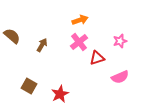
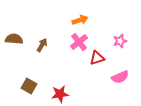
brown semicircle: moved 2 px right, 3 px down; rotated 36 degrees counterclockwise
red star: rotated 18 degrees clockwise
